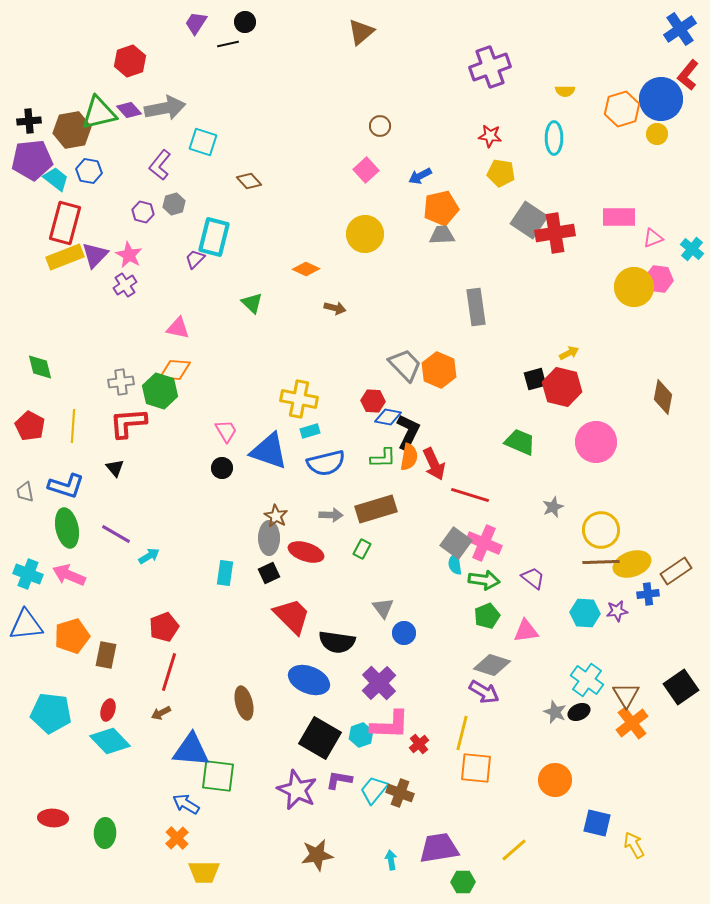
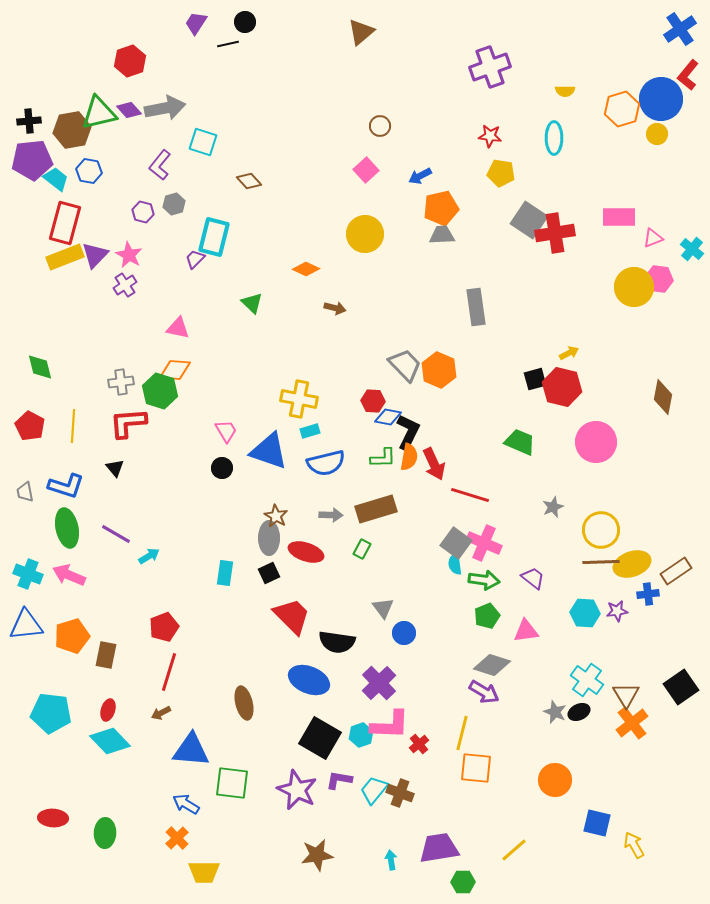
green square at (218, 776): moved 14 px right, 7 px down
